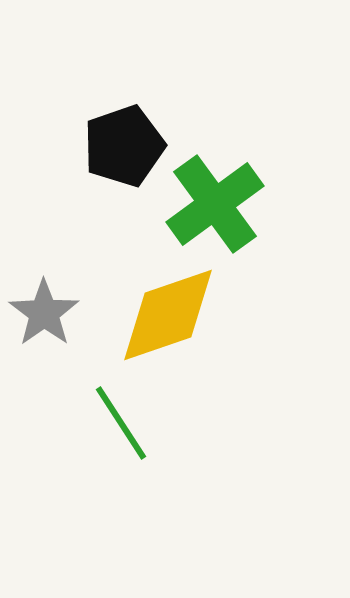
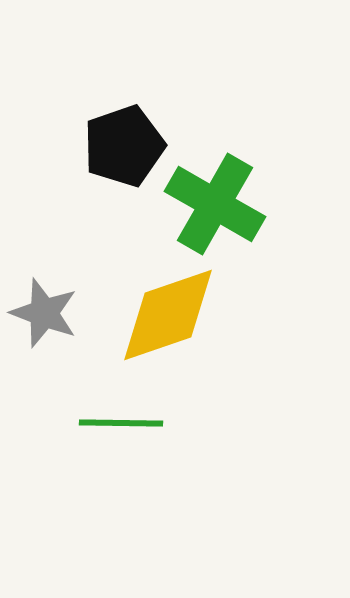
green cross: rotated 24 degrees counterclockwise
gray star: rotated 16 degrees counterclockwise
green line: rotated 56 degrees counterclockwise
